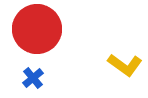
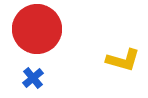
yellow L-shape: moved 2 px left, 5 px up; rotated 20 degrees counterclockwise
